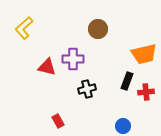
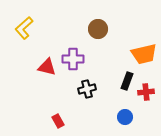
blue circle: moved 2 px right, 9 px up
